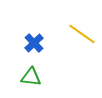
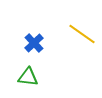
green triangle: moved 3 px left
